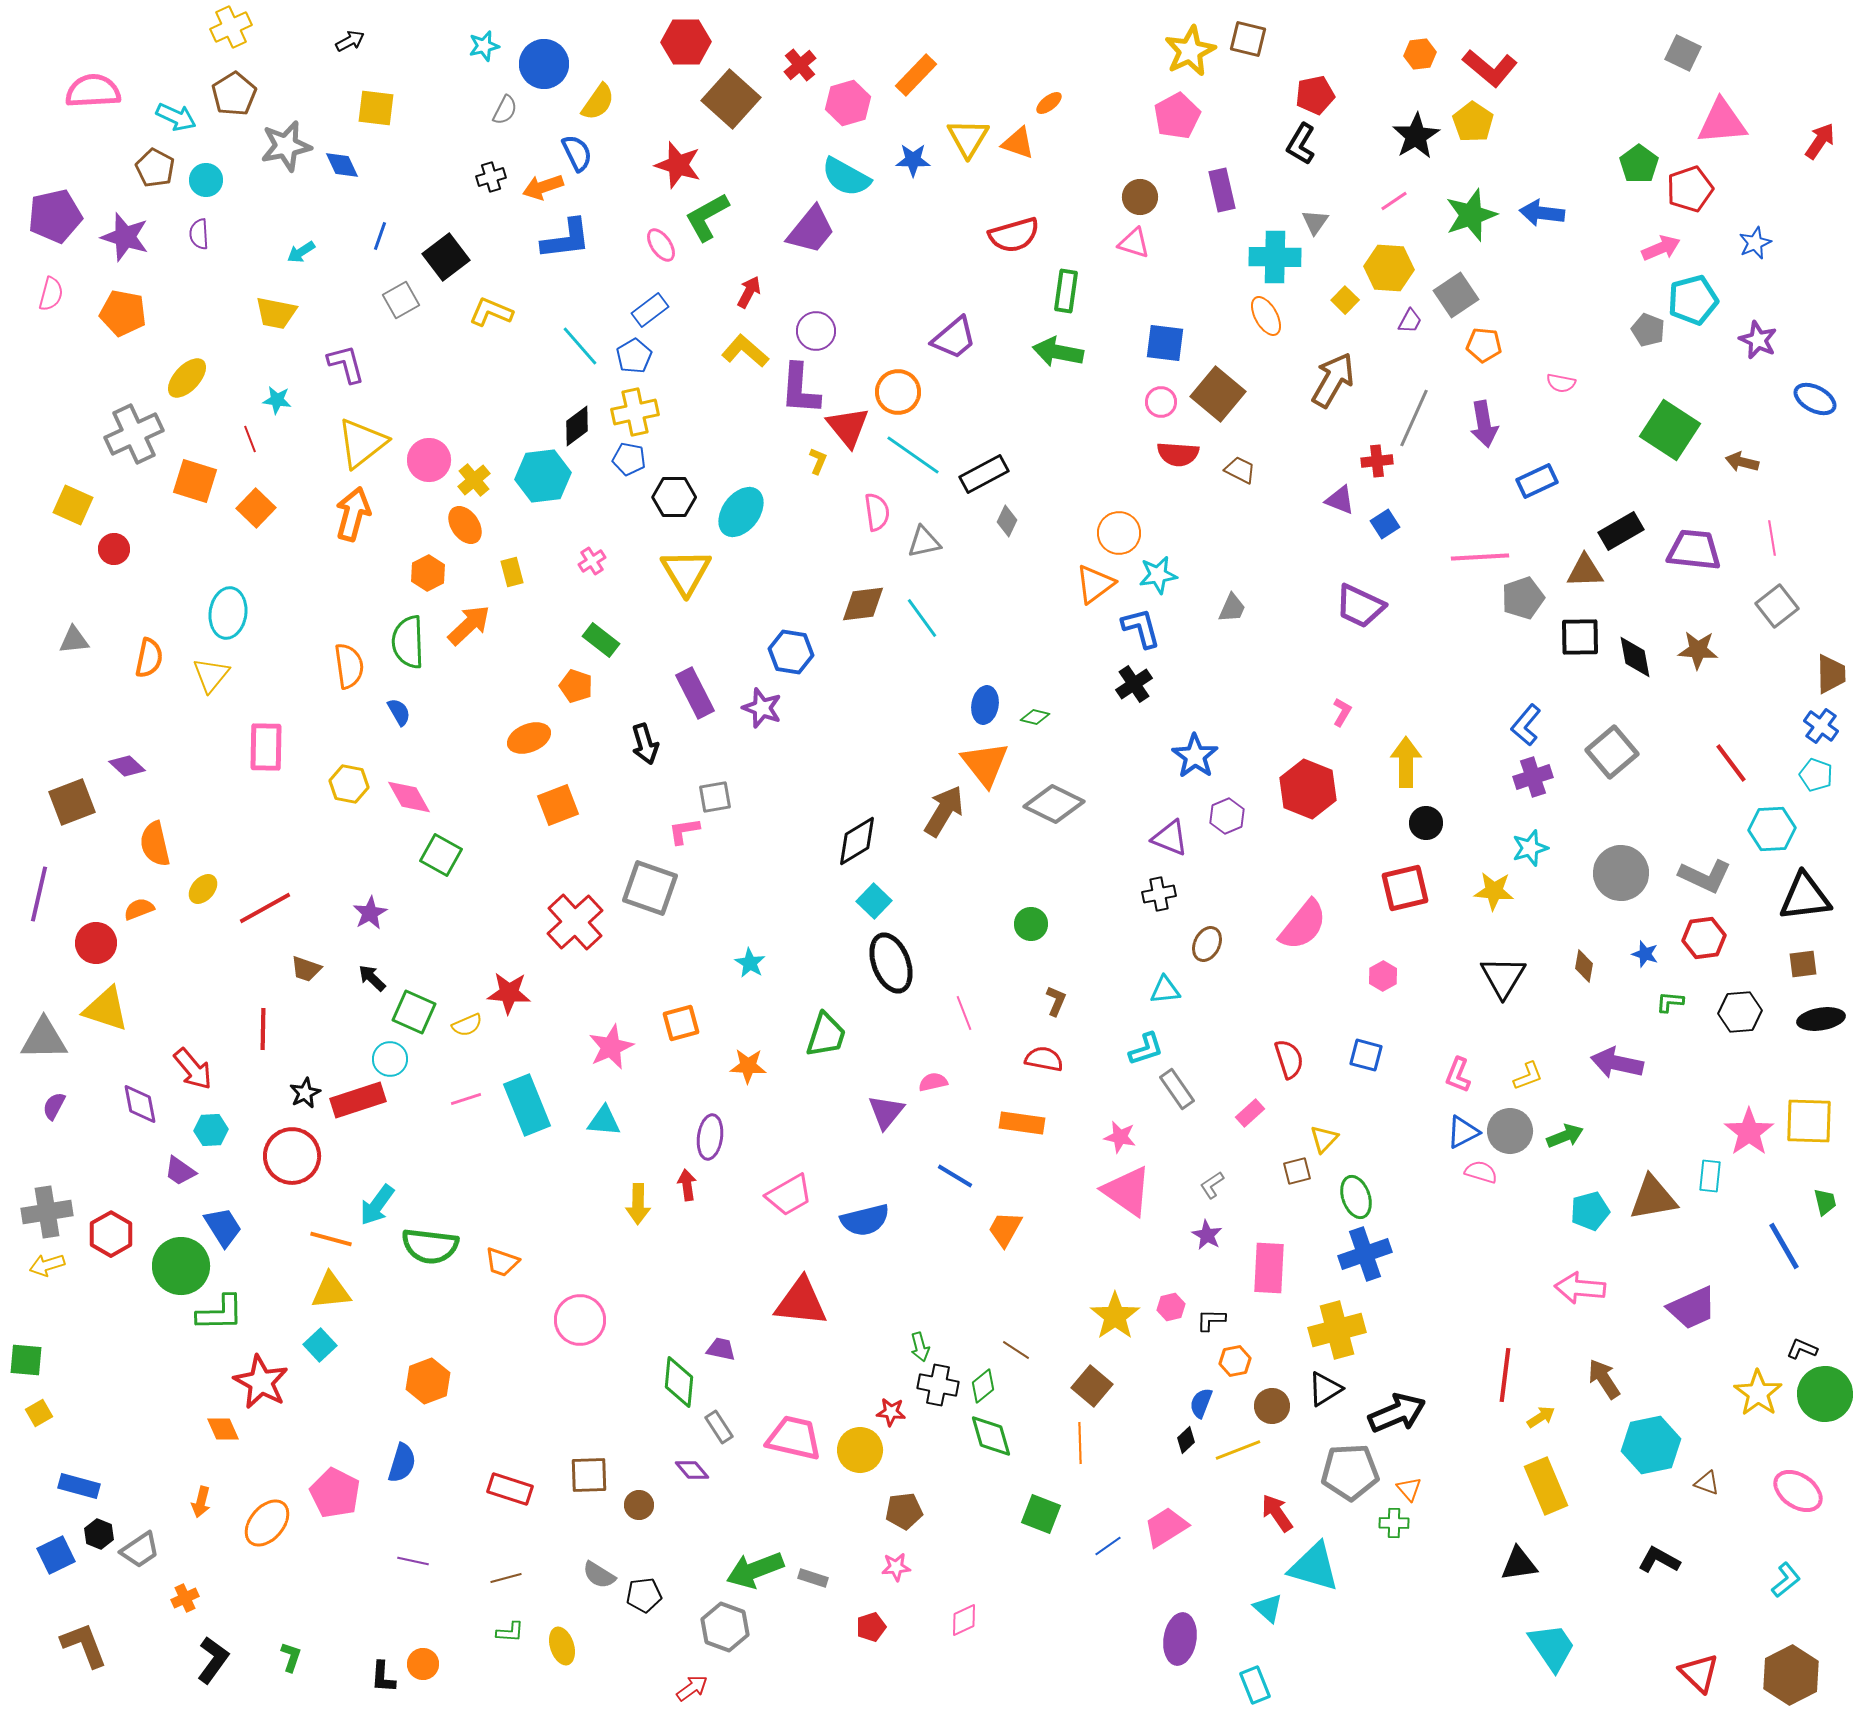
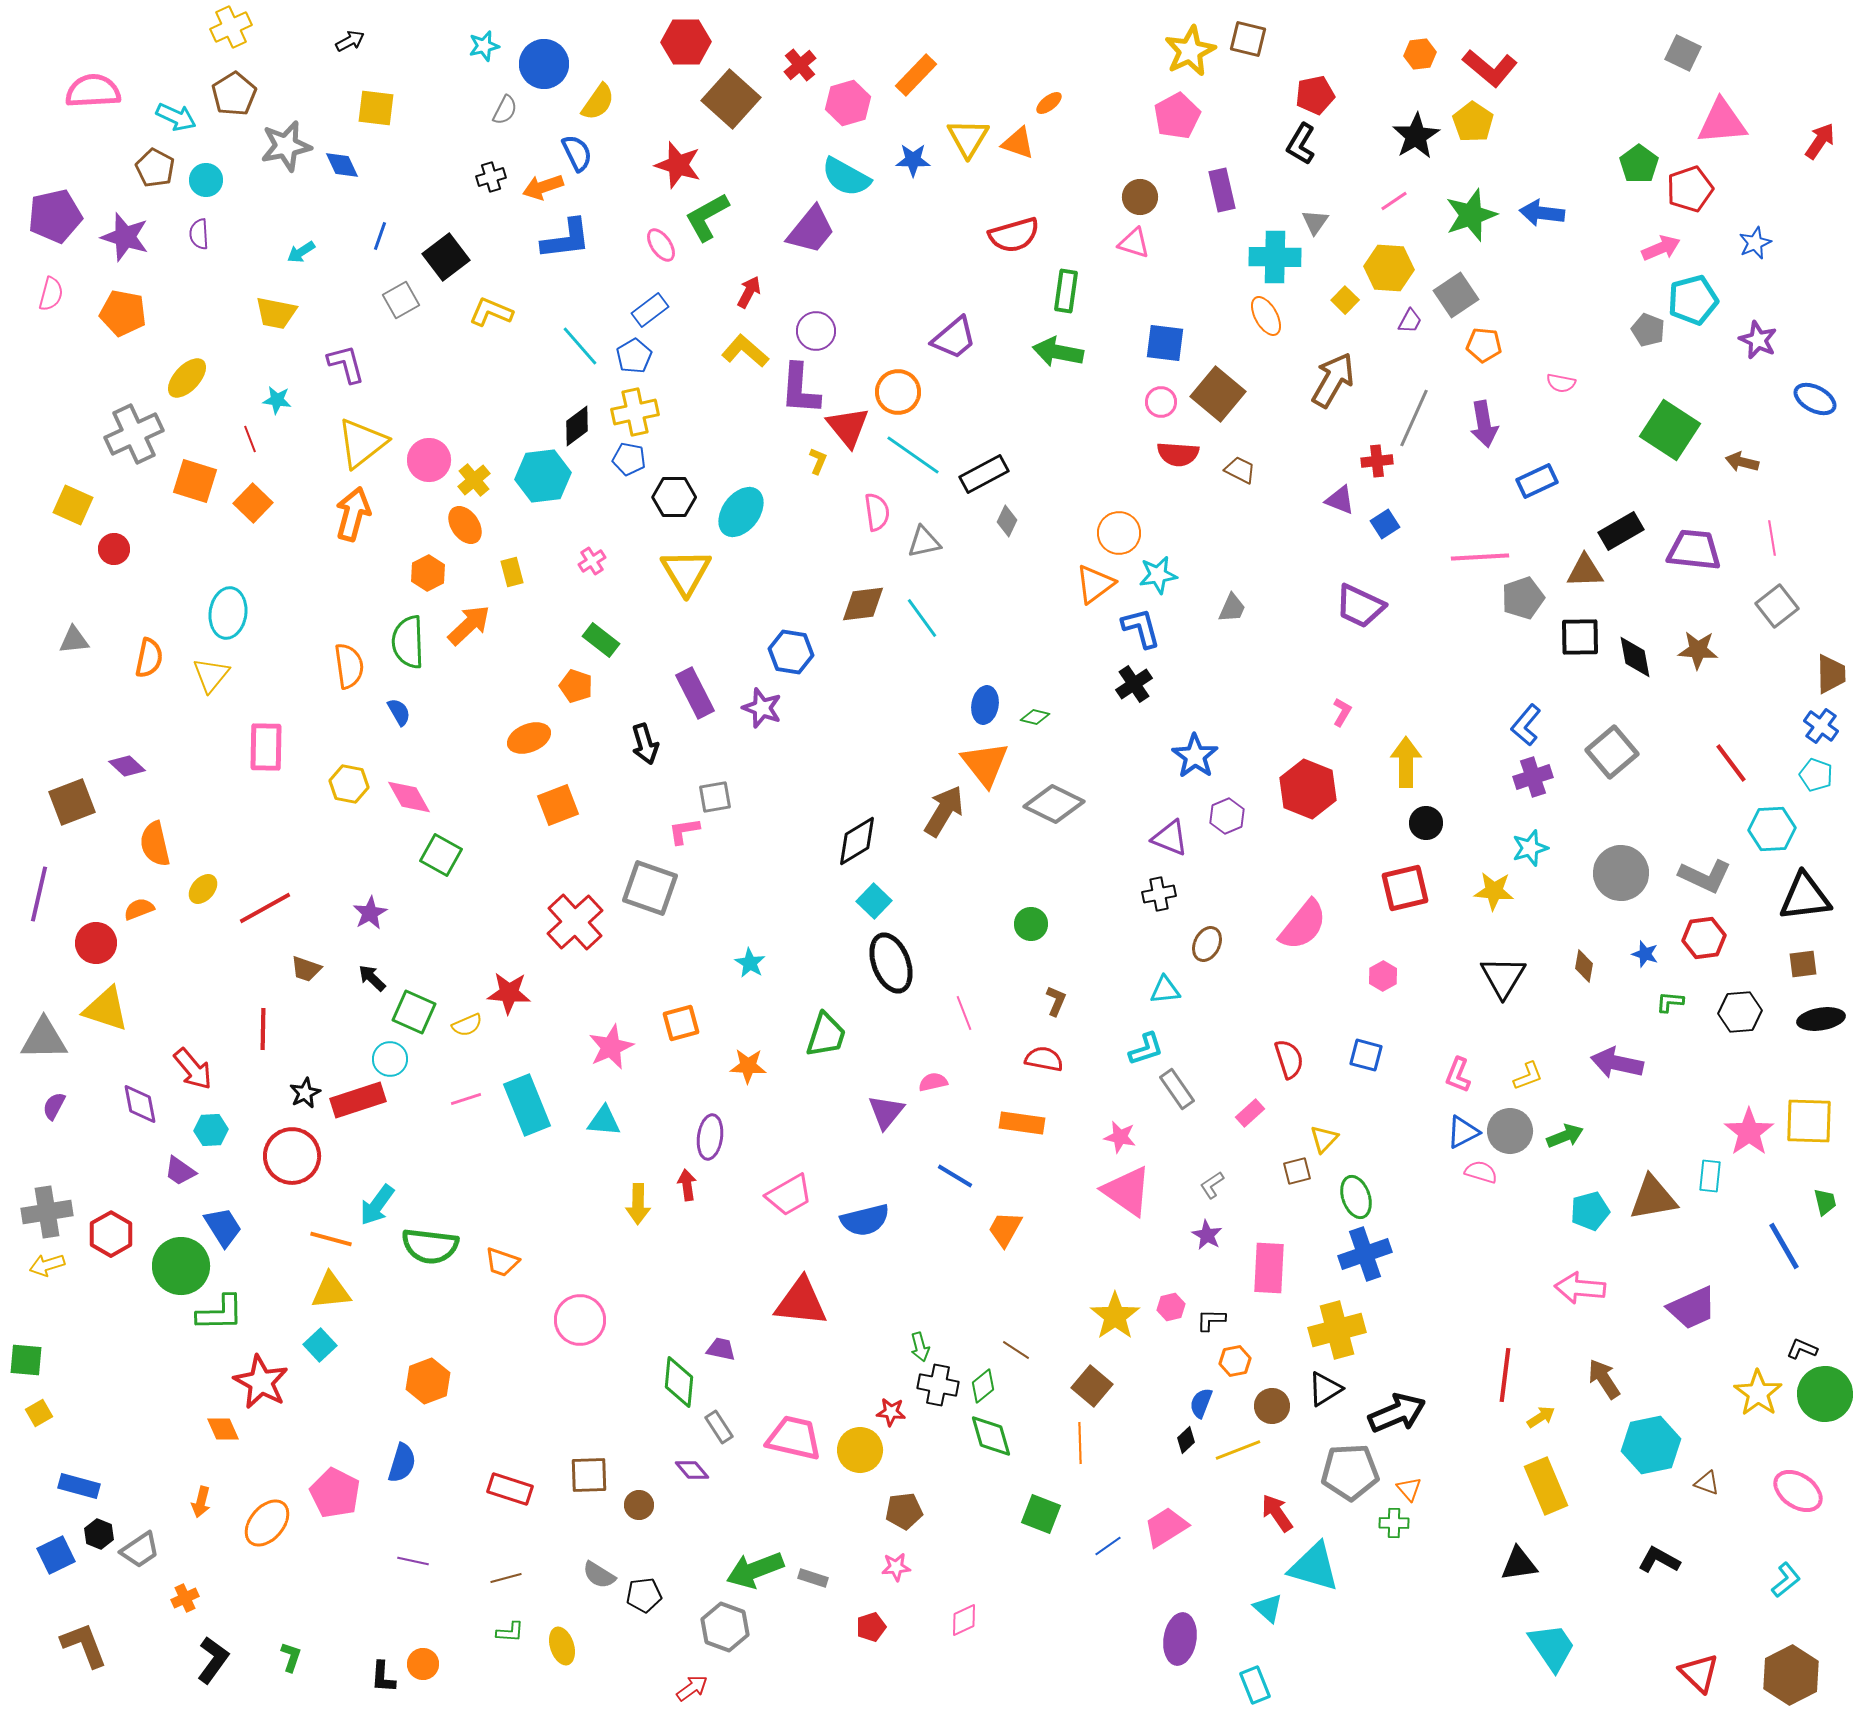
orange square at (256, 508): moved 3 px left, 5 px up
